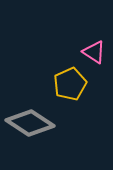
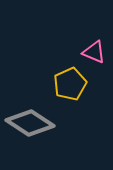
pink triangle: rotated 10 degrees counterclockwise
